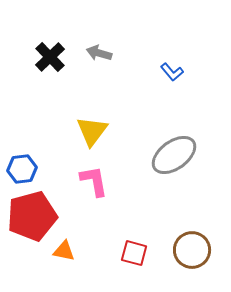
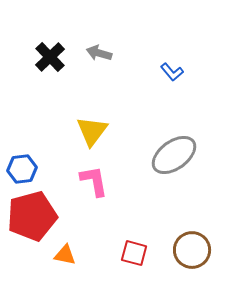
orange triangle: moved 1 px right, 4 px down
